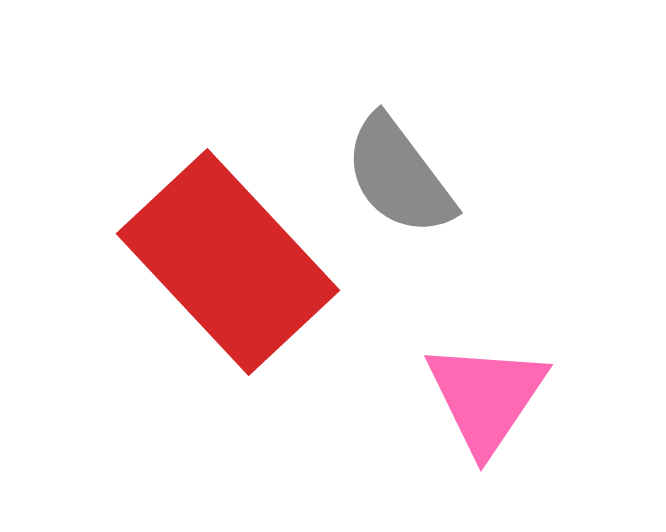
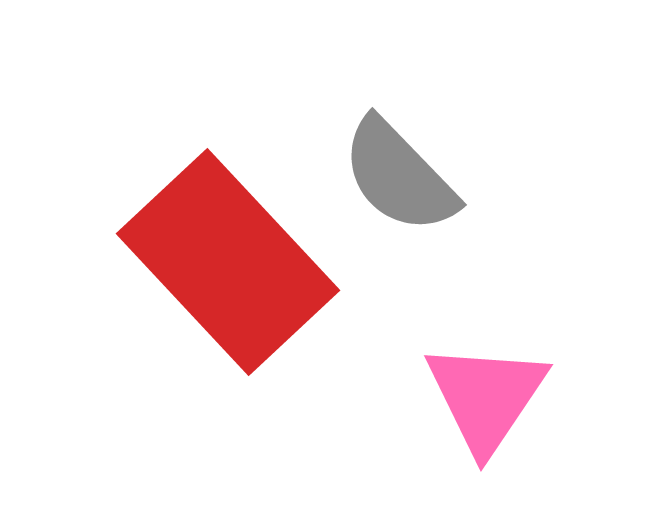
gray semicircle: rotated 7 degrees counterclockwise
